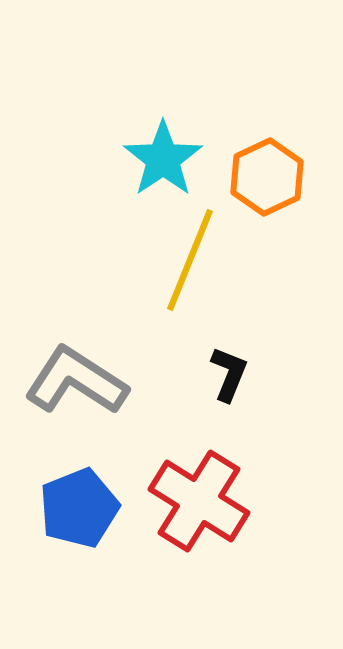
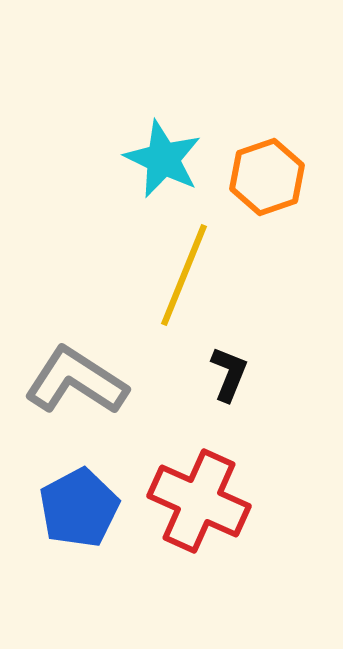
cyan star: rotated 12 degrees counterclockwise
orange hexagon: rotated 6 degrees clockwise
yellow line: moved 6 px left, 15 px down
red cross: rotated 8 degrees counterclockwise
blue pentagon: rotated 6 degrees counterclockwise
